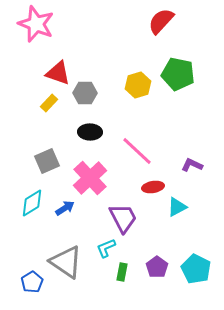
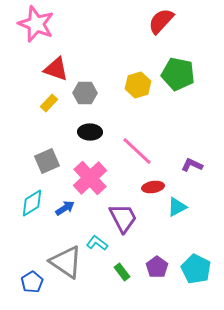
red triangle: moved 2 px left, 4 px up
cyan L-shape: moved 9 px left, 5 px up; rotated 60 degrees clockwise
green rectangle: rotated 48 degrees counterclockwise
